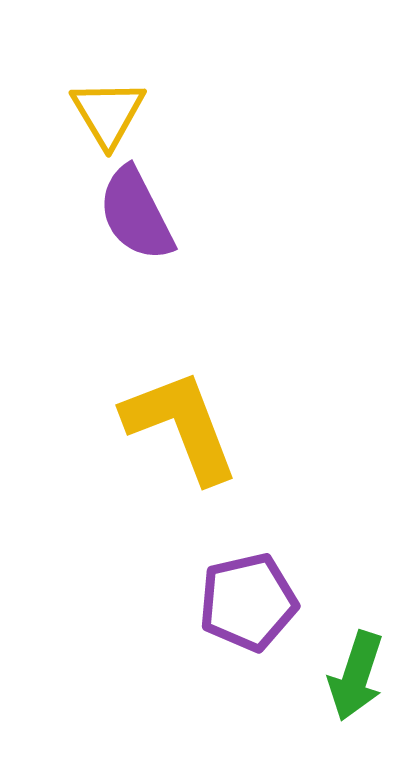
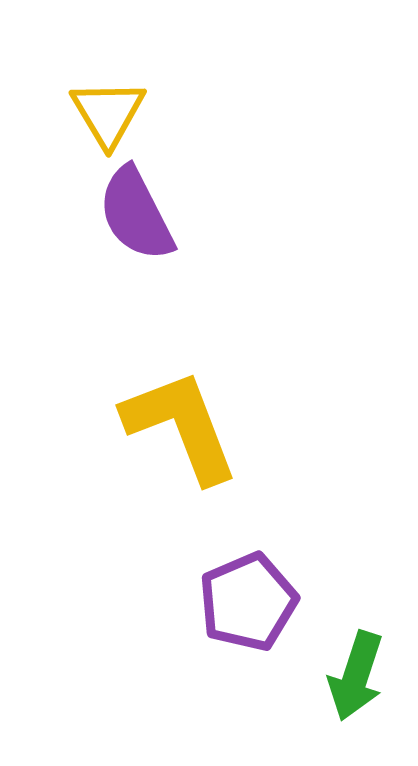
purple pentagon: rotated 10 degrees counterclockwise
